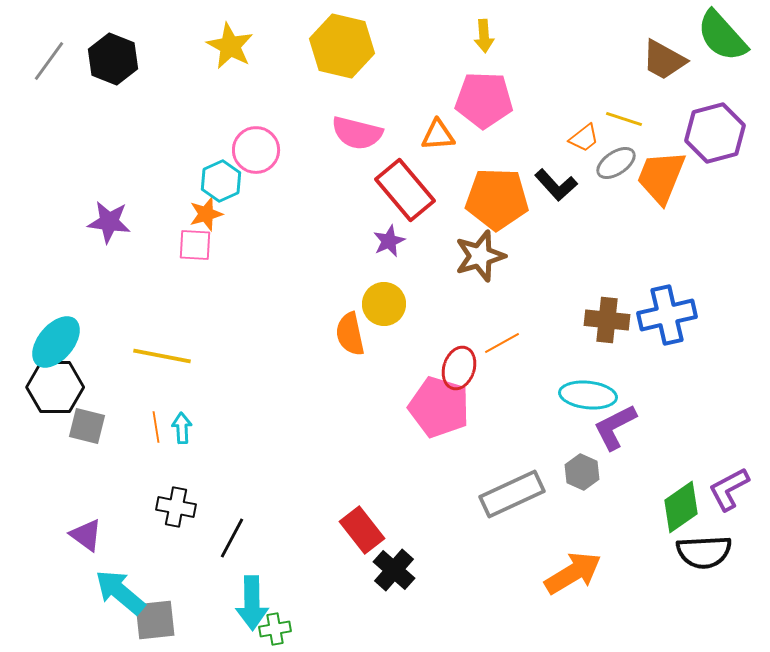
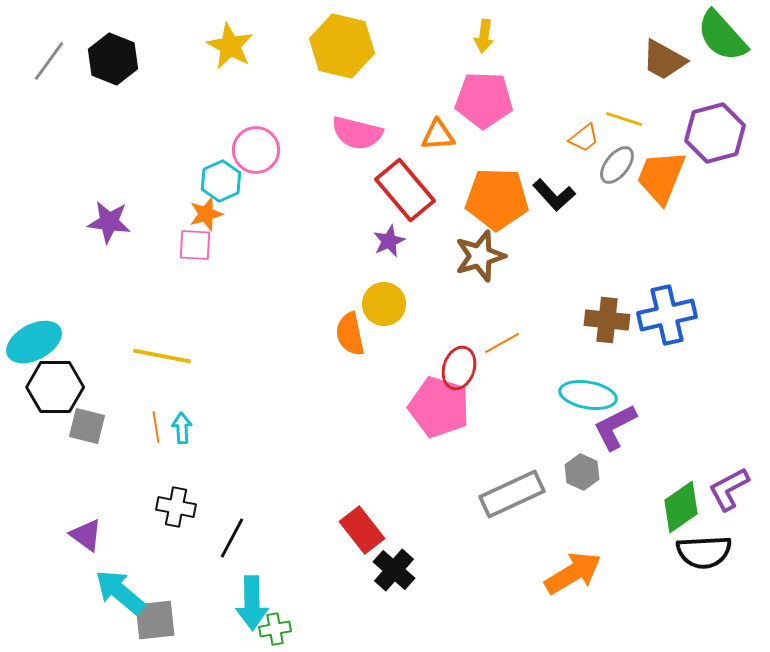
yellow arrow at (484, 36): rotated 12 degrees clockwise
gray ellipse at (616, 163): moved 1 px right, 2 px down; rotated 18 degrees counterclockwise
black L-shape at (556, 185): moved 2 px left, 10 px down
cyan ellipse at (56, 342): moved 22 px left; rotated 22 degrees clockwise
cyan ellipse at (588, 395): rotated 4 degrees clockwise
